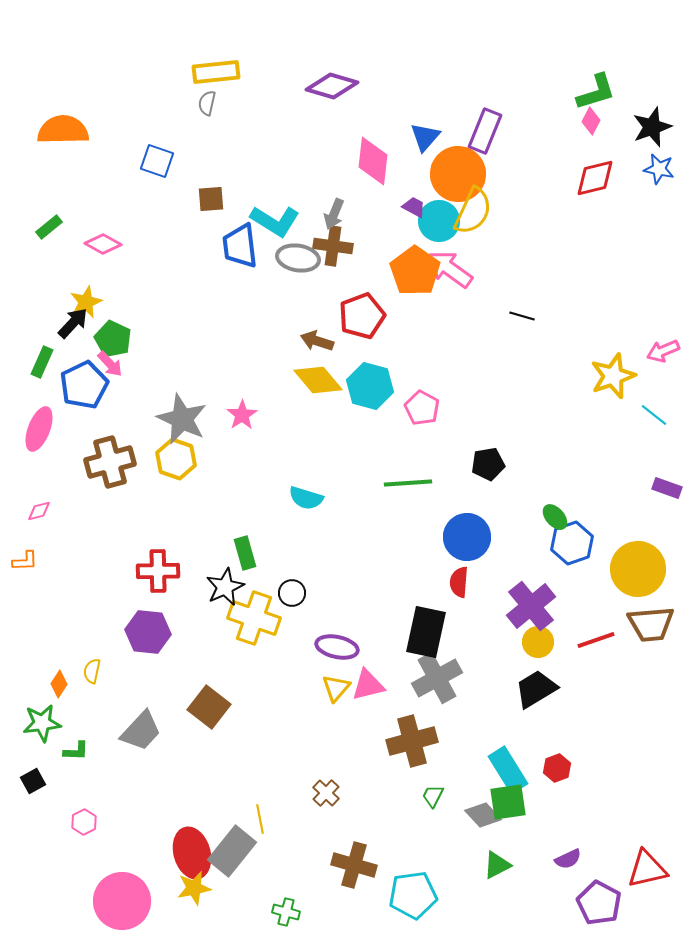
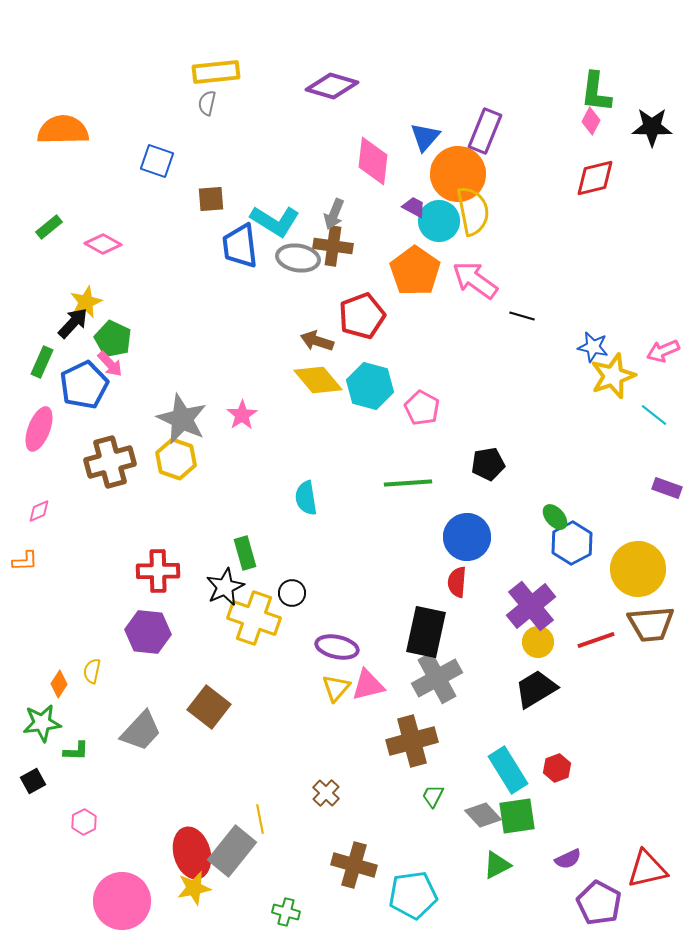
green L-shape at (596, 92): rotated 114 degrees clockwise
black star at (652, 127): rotated 21 degrees clockwise
blue star at (659, 169): moved 66 px left, 178 px down
yellow semicircle at (473, 211): rotated 36 degrees counterclockwise
pink arrow at (450, 269): moved 25 px right, 11 px down
cyan semicircle at (306, 498): rotated 64 degrees clockwise
pink diamond at (39, 511): rotated 10 degrees counterclockwise
blue hexagon at (572, 543): rotated 9 degrees counterclockwise
red semicircle at (459, 582): moved 2 px left
green square at (508, 802): moved 9 px right, 14 px down
